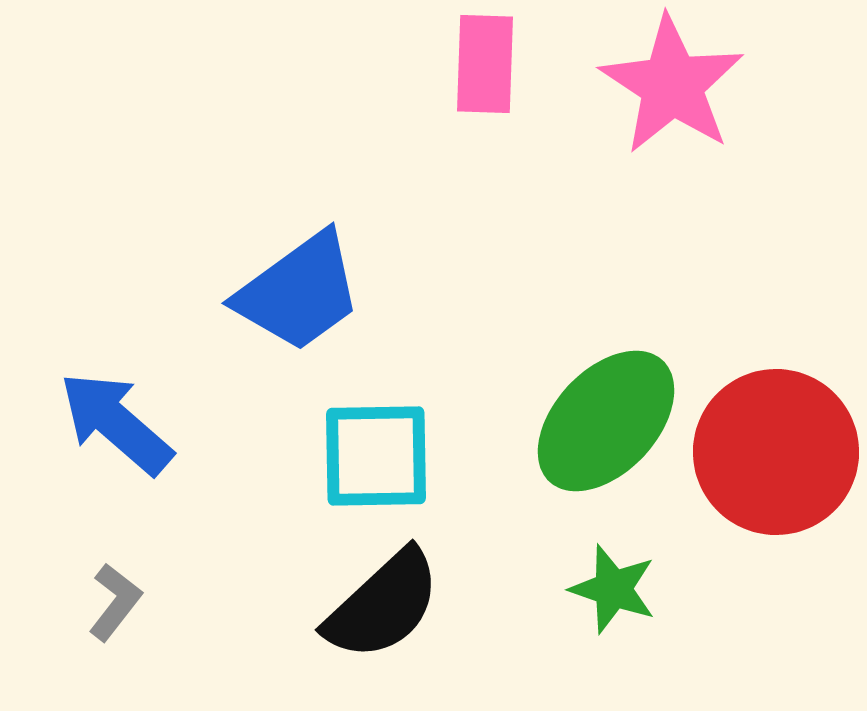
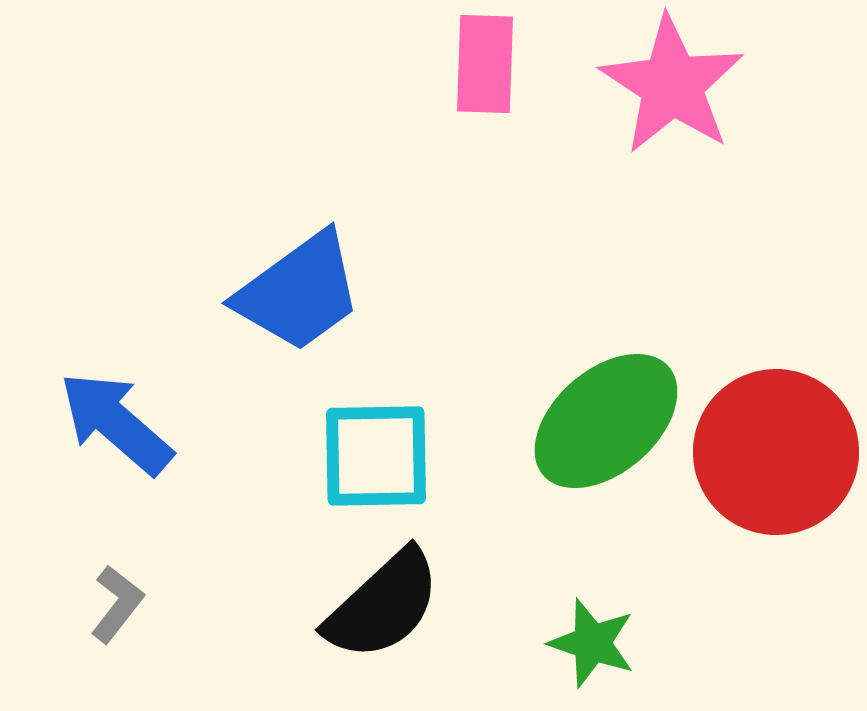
green ellipse: rotated 6 degrees clockwise
green star: moved 21 px left, 54 px down
gray L-shape: moved 2 px right, 2 px down
